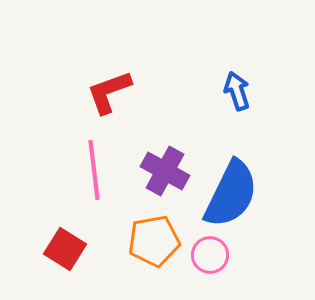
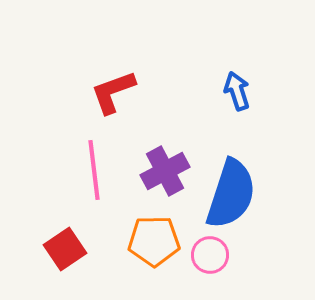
red L-shape: moved 4 px right
purple cross: rotated 33 degrees clockwise
blue semicircle: rotated 8 degrees counterclockwise
orange pentagon: rotated 9 degrees clockwise
red square: rotated 24 degrees clockwise
